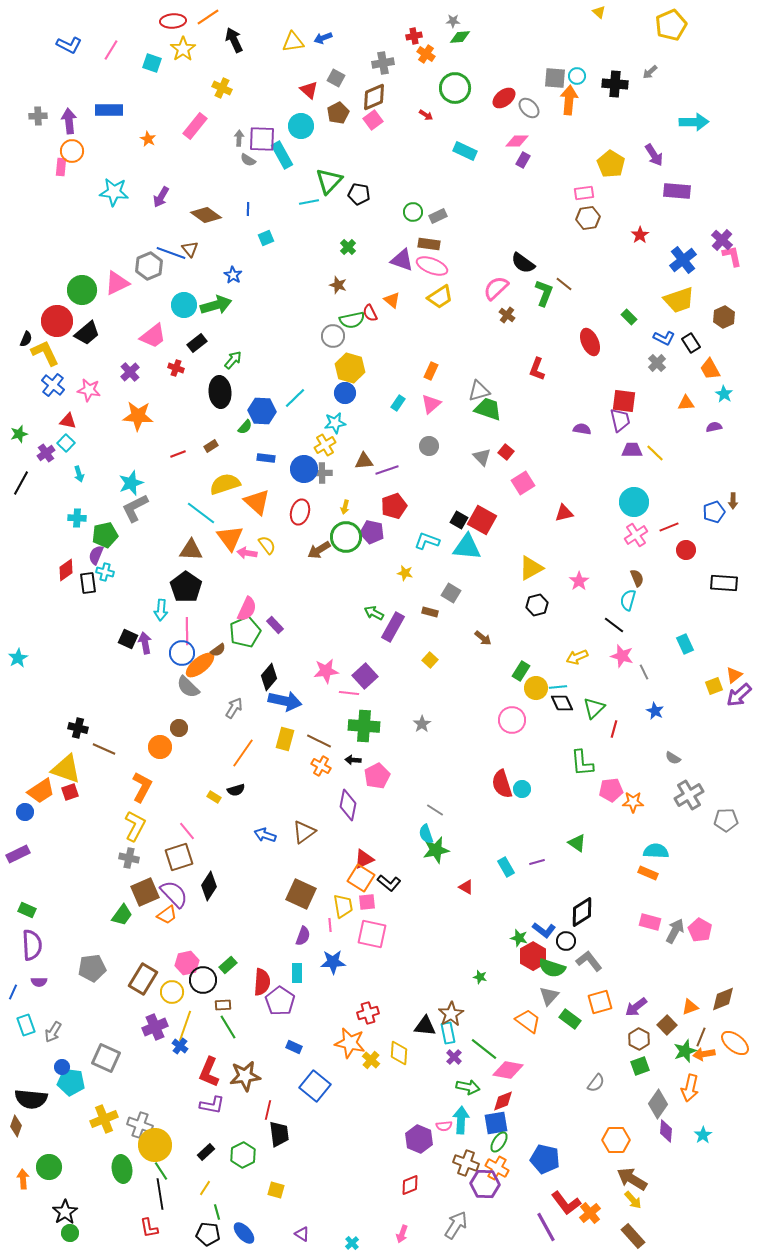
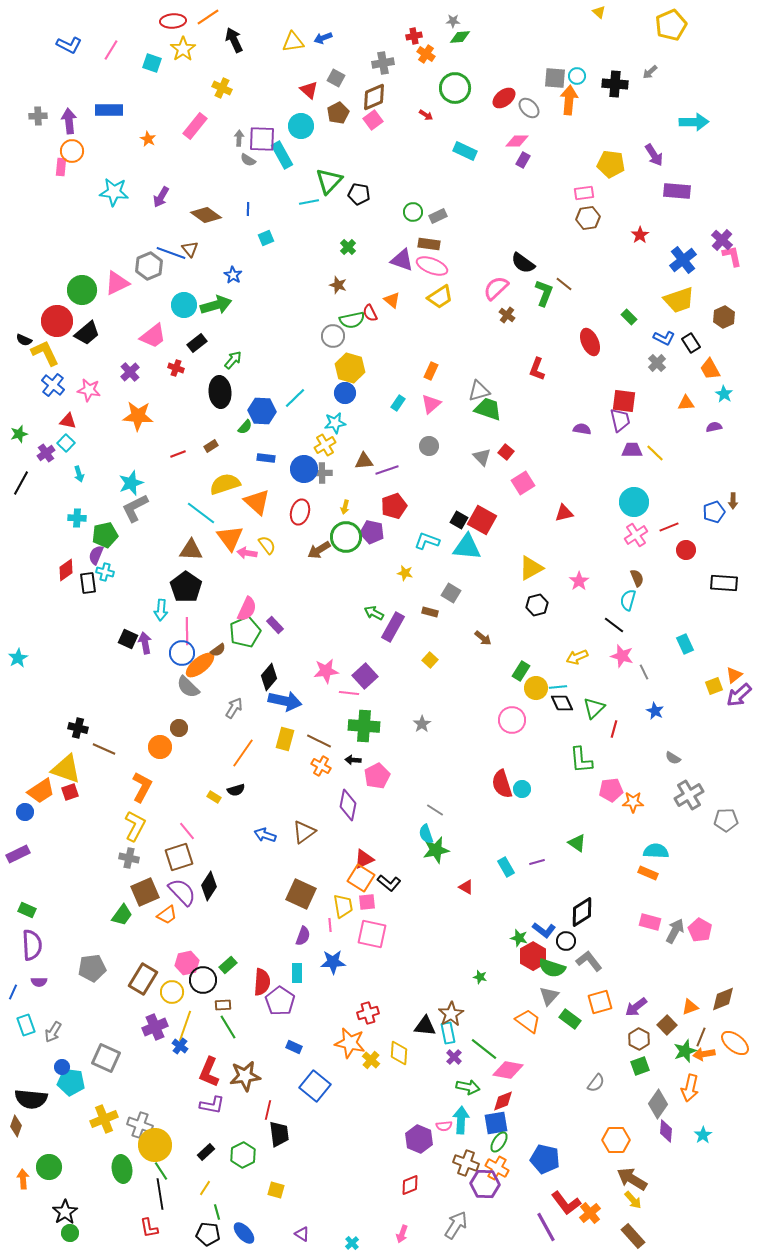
yellow pentagon at (611, 164): rotated 24 degrees counterclockwise
black semicircle at (26, 339): moved 2 px left, 1 px down; rotated 91 degrees clockwise
green L-shape at (582, 763): moved 1 px left, 3 px up
purple semicircle at (174, 894): moved 8 px right, 2 px up
